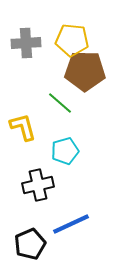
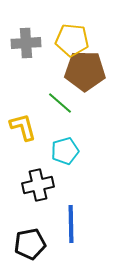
blue line: rotated 66 degrees counterclockwise
black pentagon: rotated 12 degrees clockwise
